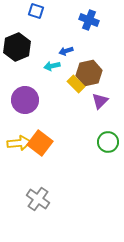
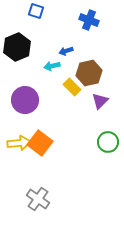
yellow rectangle: moved 4 px left, 3 px down
